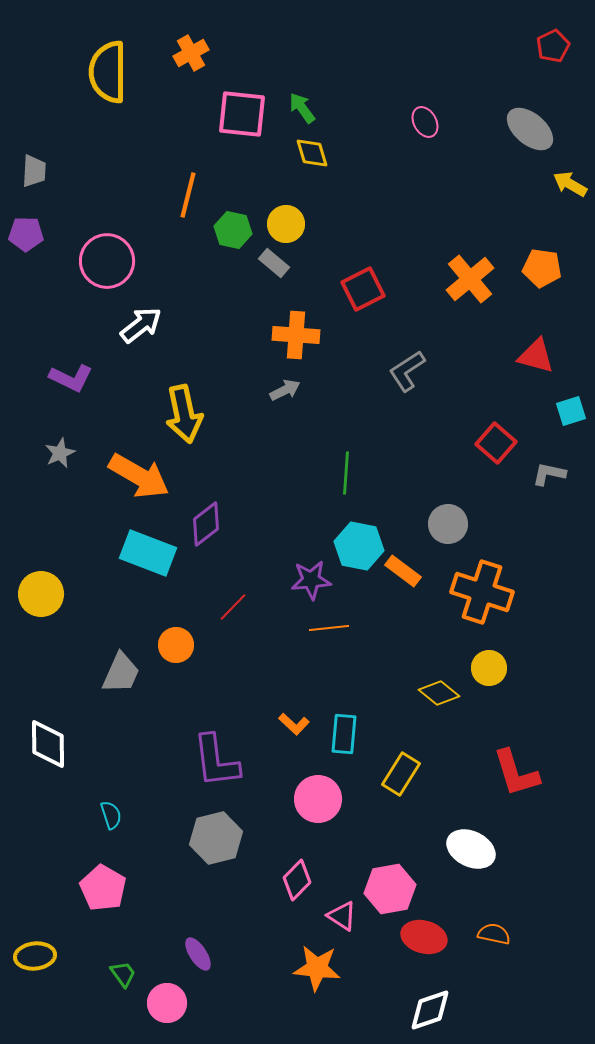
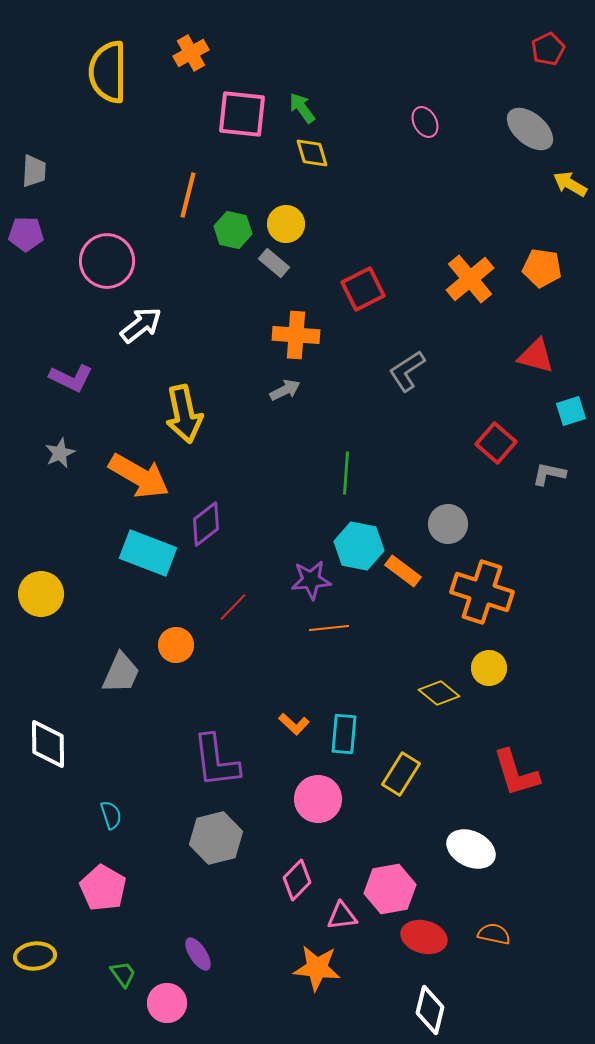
red pentagon at (553, 46): moved 5 px left, 3 px down
pink triangle at (342, 916): rotated 40 degrees counterclockwise
white diamond at (430, 1010): rotated 57 degrees counterclockwise
